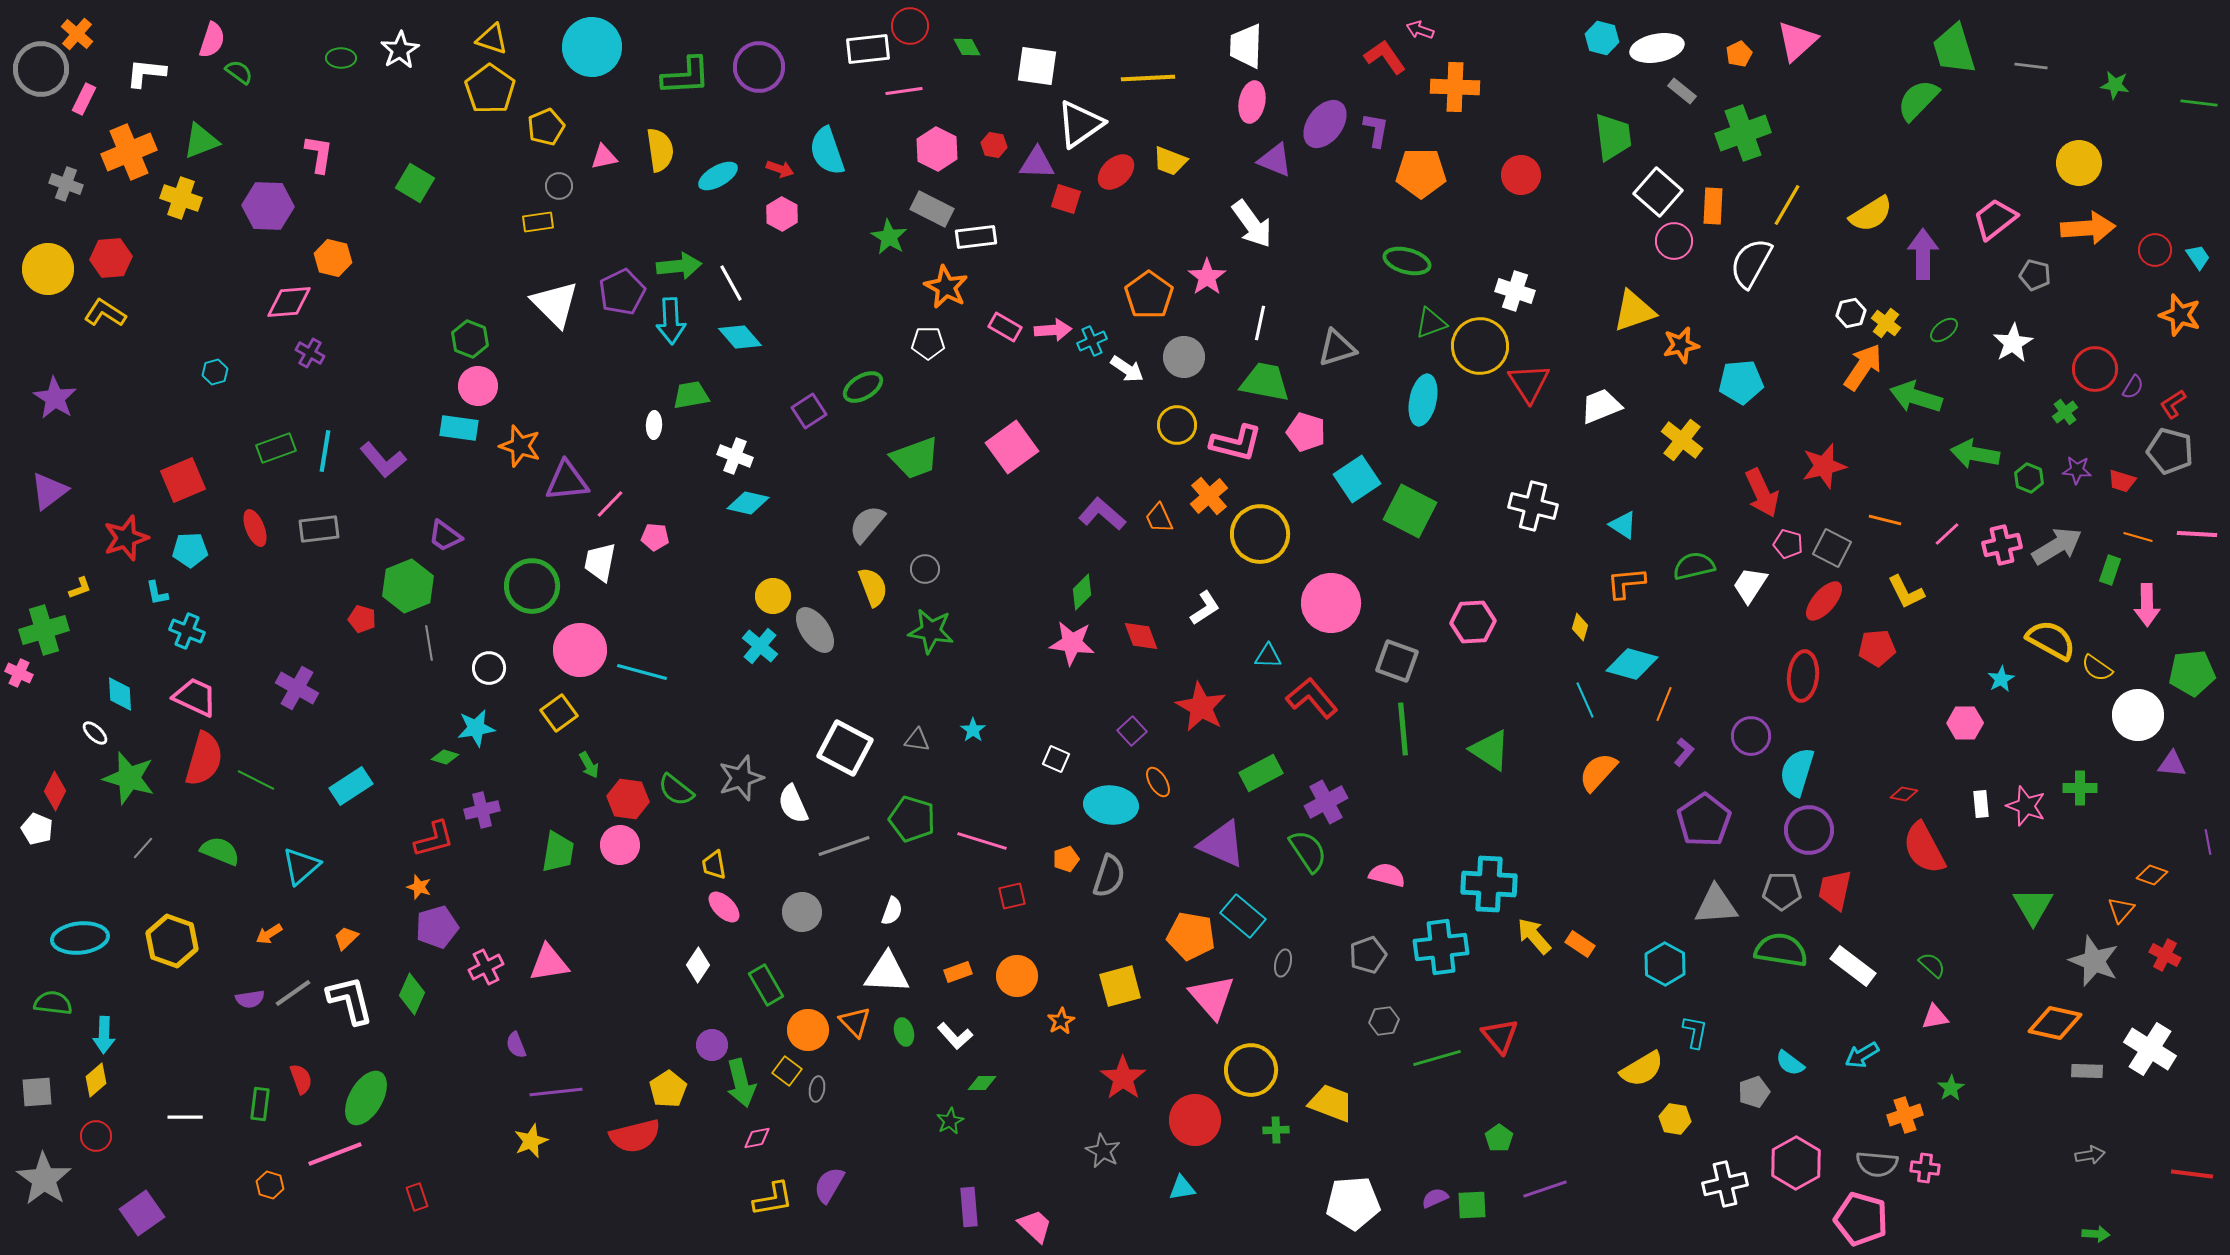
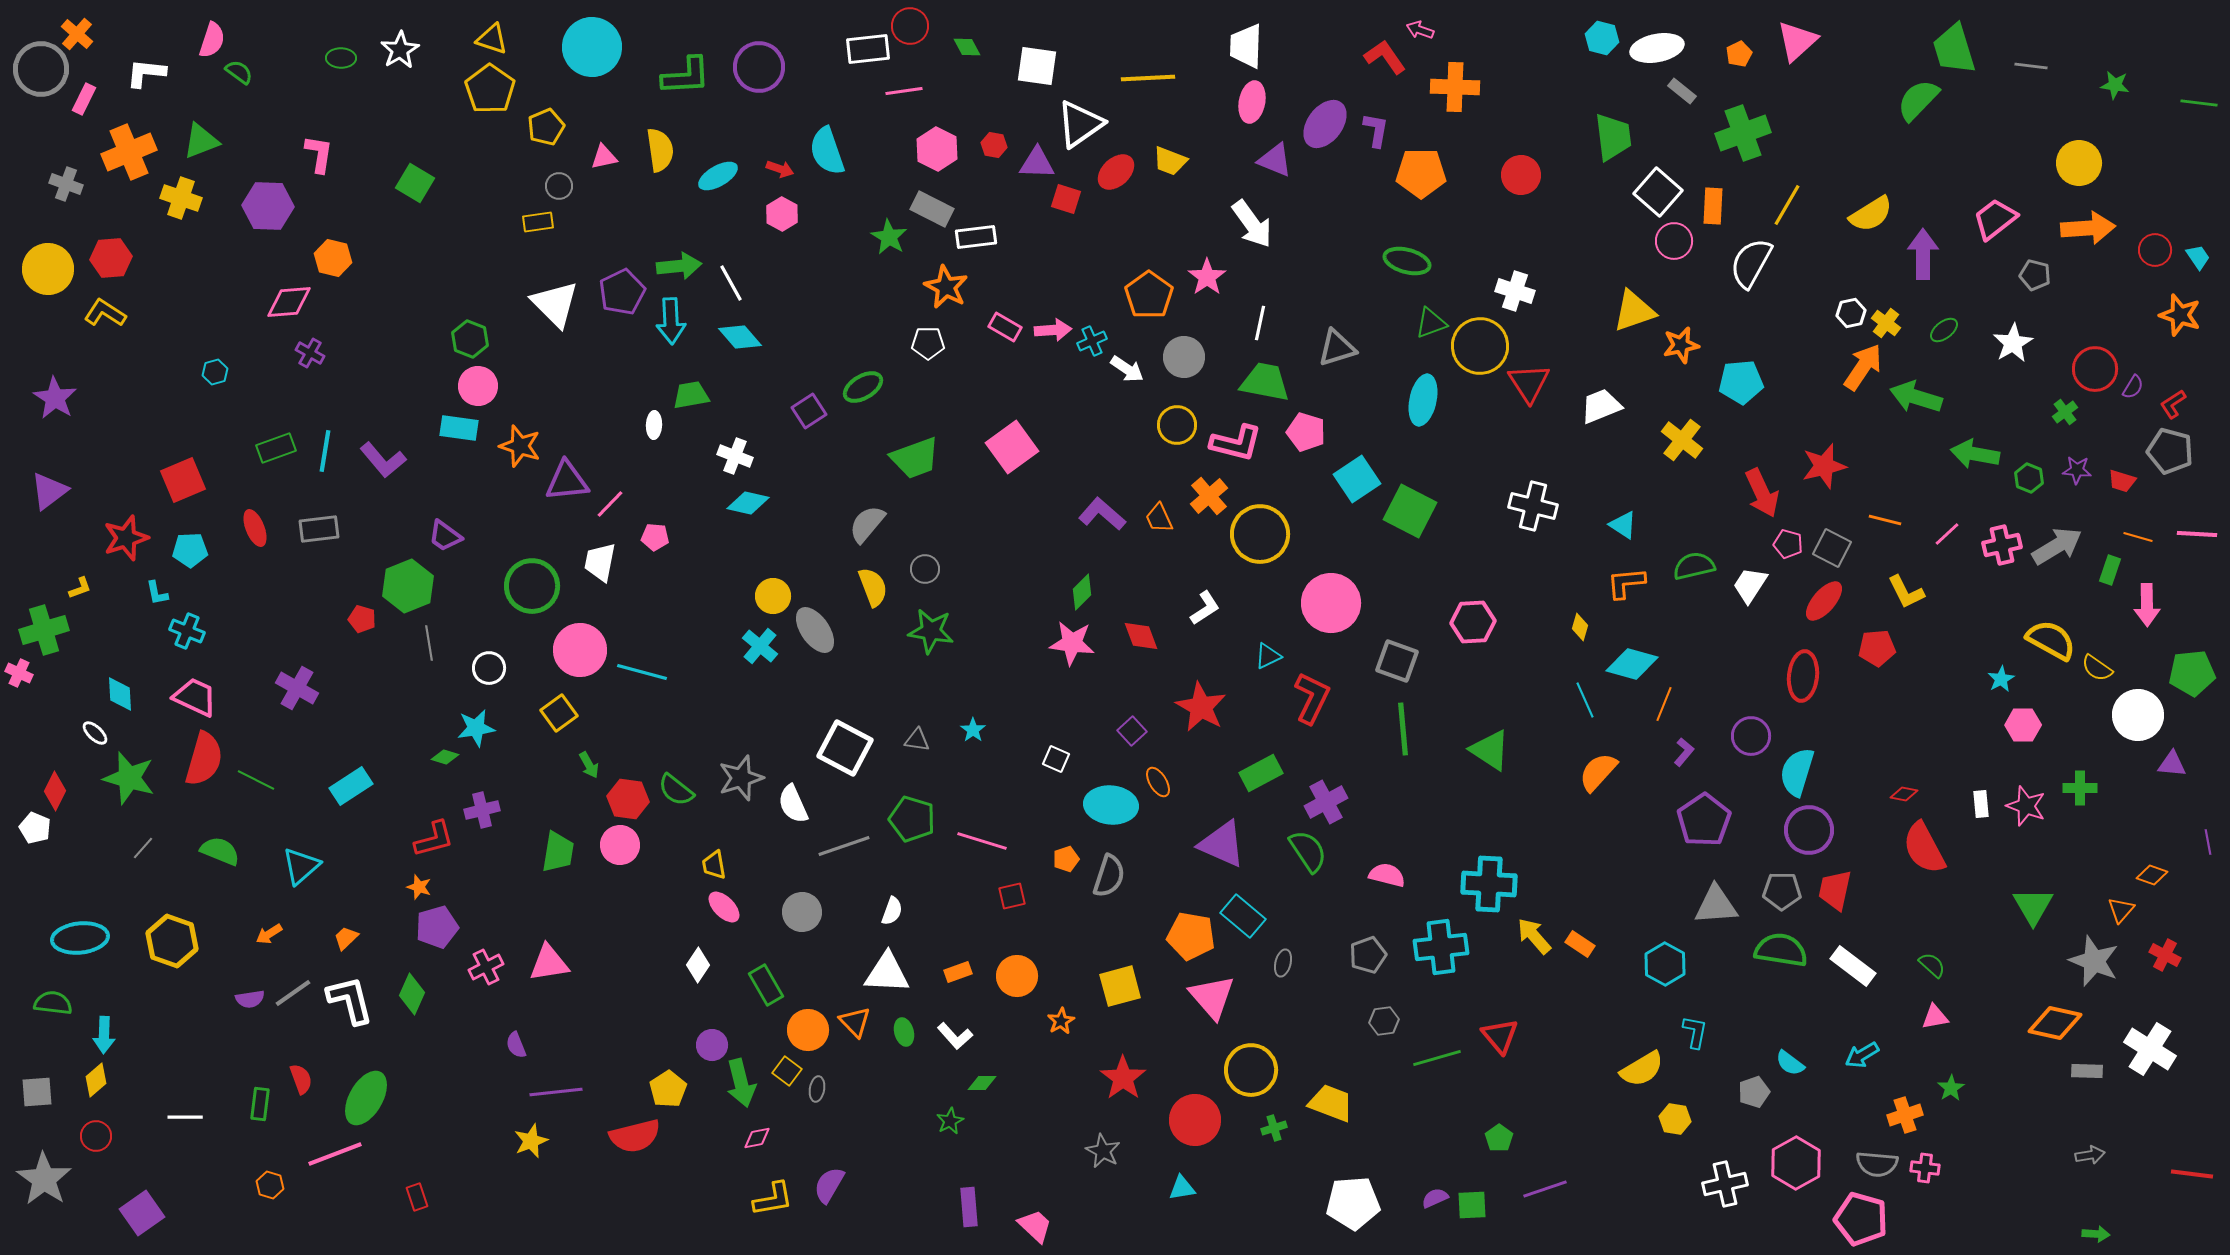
cyan triangle at (1268, 656): rotated 28 degrees counterclockwise
red L-shape at (1312, 698): rotated 66 degrees clockwise
pink hexagon at (1965, 723): moved 58 px right, 2 px down
white pentagon at (37, 829): moved 2 px left, 1 px up
green cross at (1276, 1130): moved 2 px left, 2 px up; rotated 15 degrees counterclockwise
